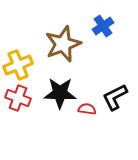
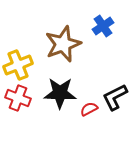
red semicircle: moved 2 px right; rotated 36 degrees counterclockwise
